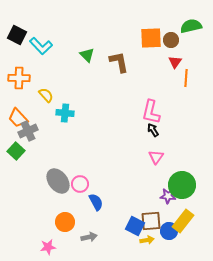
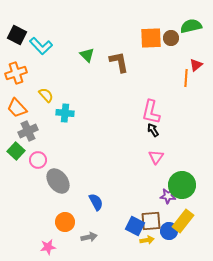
brown circle: moved 2 px up
red triangle: moved 21 px right, 3 px down; rotated 16 degrees clockwise
orange cross: moved 3 px left, 5 px up; rotated 20 degrees counterclockwise
orange trapezoid: moved 1 px left, 10 px up
pink circle: moved 42 px left, 24 px up
